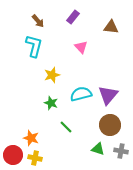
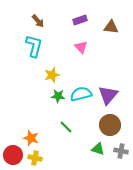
purple rectangle: moved 7 px right, 3 px down; rotated 32 degrees clockwise
green star: moved 7 px right, 7 px up; rotated 16 degrees counterclockwise
